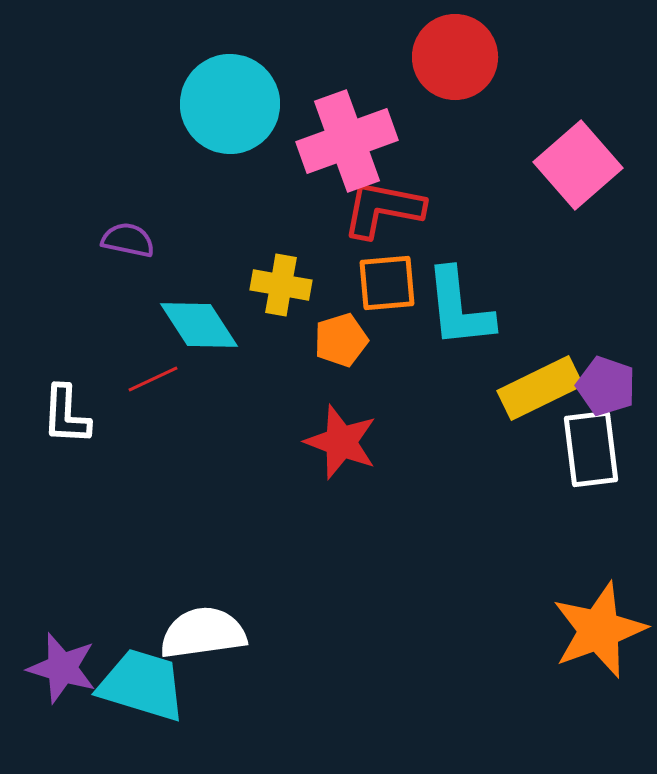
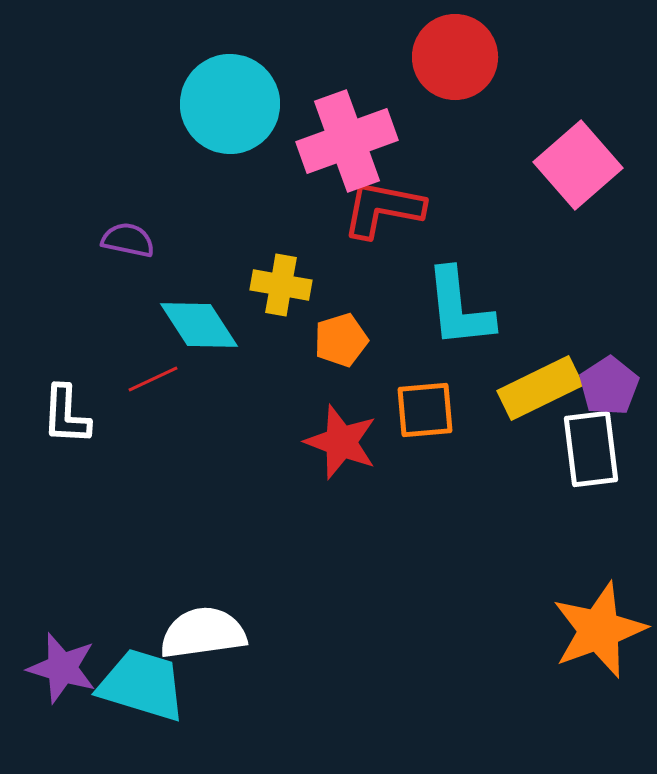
orange square: moved 38 px right, 127 px down
purple pentagon: moved 3 px right; rotated 20 degrees clockwise
